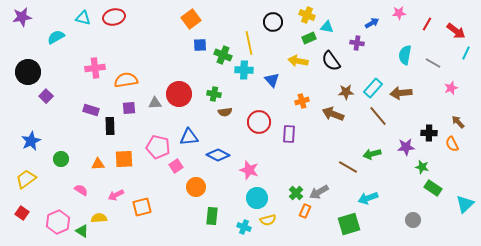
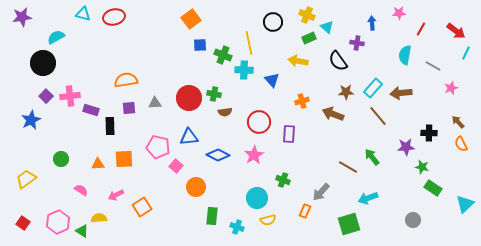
cyan triangle at (83, 18): moved 4 px up
blue arrow at (372, 23): rotated 64 degrees counterclockwise
red line at (427, 24): moved 6 px left, 5 px down
cyan triangle at (327, 27): rotated 32 degrees clockwise
black semicircle at (331, 61): moved 7 px right
gray line at (433, 63): moved 3 px down
pink cross at (95, 68): moved 25 px left, 28 px down
black circle at (28, 72): moved 15 px right, 9 px up
red circle at (179, 94): moved 10 px right, 4 px down
blue star at (31, 141): moved 21 px up
orange semicircle at (452, 144): moved 9 px right
green arrow at (372, 154): moved 3 px down; rotated 66 degrees clockwise
pink square at (176, 166): rotated 16 degrees counterclockwise
pink star at (249, 170): moved 5 px right, 15 px up; rotated 24 degrees clockwise
gray arrow at (319, 192): moved 2 px right; rotated 18 degrees counterclockwise
green cross at (296, 193): moved 13 px left, 13 px up; rotated 24 degrees counterclockwise
orange square at (142, 207): rotated 18 degrees counterclockwise
red square at (22, 213): moved 1 px right, 10 px down
cyan cross at (244, 227): moved 7 px left
